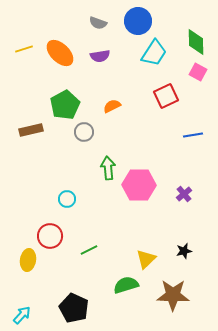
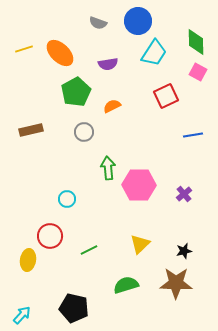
purple semicircle: moved 8 px right, 8 px down
green pentagon: moved 11 px right, 13 px up
yellow triangle: moved 6 px left, 15 px up
brown star: moved 3 px right, 12 px up
black pentagon: rotated 12 degrees counterclockwise
